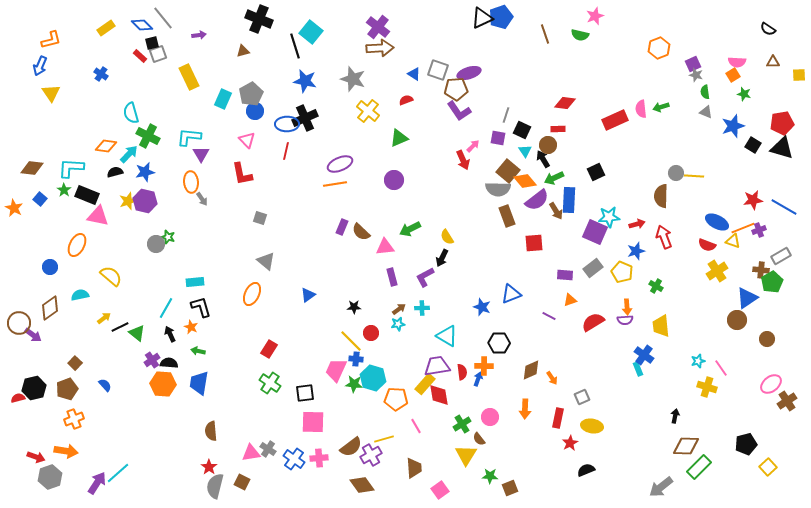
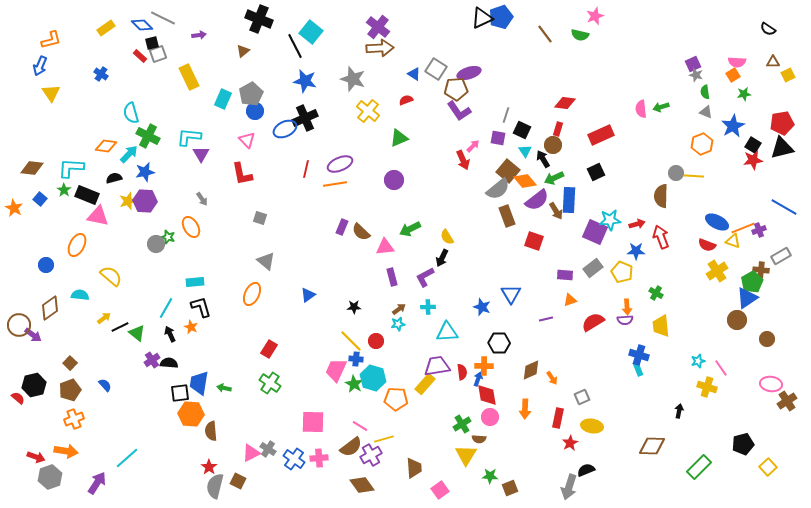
gray line at (163, 18): rotated 25 degrees counterclockwise
brown line at (545, 34): rotated 18 degrees counterclockwise
black line at (295, 46): rotated 10 degrees counterclockwise
orange hexagon at (659, 48): moved 43 px right, 96 px down
brown triangle at (243, 51): rotated 24 degrees counterclockwise
gray square at (438, 70): moved 2 px left, 1 px up; rotated 15 degrees clockwise
yellow square at (799, 75): moved 11 px left; rotated 24 degrees counterclockwise
green star at (744, 94): rotated 24 degrees counterclockwise
red rectangle at (615, 120): moved 14 px left, 15 px down
blue ellipse at (287, 124): moved 2 px left, 5 px down; rotated 25 degrees counterclockwise
blue star at (733, 126): rotated 10 degrees counterclockwise
red rectangle at (558, 129): rotated 72 degrees counterclockwise
brown circle at (548, 145): moved 5 px right
black triangle at (782, 148): rotated 30 degrees counterclockwise
red line at (286, 151): moved 20 px right, 18 px down
black semicircle at (115, 172): moved 1 px left, 6 px down
orange ellipse at (191, 182): moved 45 px down; rotated 25 degrees counterclockwise
gray semicircle at (498, 189): rotated 40 degrees counterclockwise
red star at (753, 200): moved 40 px up
purple hexagon at (145, 201): rotated 10 degrees counterclockwise
cyan star at (609, 217): moved 1 px right, 3 px down
red arrow at (664, 237): moved 3 px left
red square at (534, 243): moved 2 px up; rotated 24 degrees clockwise
blue star at (636, 251): rotated 18 degrees clockwise
blue circle at (50, 267): moved 4 px left, 2 px up
green pentagon at (772, 282): moved 20 px left
green cross at (656, 286): moved 7 px down
blue triangle at (511, 294): rotated 40 degrees counterclockwise
cyan semicircle at (80, 295): rotated 18 degrees clockwise
cyan cross at (422, 308): moved 6 px right, 1 px up
purple line at (549, 316): moved 3 px left, 3 px down; rotated 40 degrees counterclockwise
brown circle at (19, 323): moved 2 px down
red circle at (371, 333): moved 5 px right, 8 px down
cyan triangle at (447, 336): moved 4 px up; rotated 35 degrees counterclockwise
green arrow at (198, 351): moved 26 px right, 37 px down
blue cross at (644, 355): moved 5 px left; rotated 18 degrees counterclockwise
brown square at (75, 363): moved 5 px left
orange hexagon at (163, 384): moved 28 px right, 30 px down
green star at (354, 384): rotated 24 degrees clockwise
pink ellipse at (771, 384): rotated 45 degrees clockwise
black hexagon at (34, 388): moved 3 px up
brown pentagon at (67, 389): moved 3 px right, 1 px down
black square at (305, 393): moved 125 px left
red diamond at (439, 395): moved 48 px right
red semicircle at (18, 398): rotated 56 degrees clockwise
black arrow at (675, 416): moved 4 px right, 5 px up
pink line at (416, 426): moved 56 px left; rotated 28 degrees counterclockwise
brown semicircle at (479, 439): rotated 48 degrees counterclockwise
black pentagon at (746, 444): moved 3 px left
brown diamond at (686, 446): moved 34 px left
pink triangle at (251, 453): rotated 18 degrees counterclockwise
cyan line at (118, 473): moved 9 px right, 15 px up
brown square at (242, 482): moved 4 px left, 1 px up
gray arrow at (661, 487): moved 92 px left; rotated 35 degrees counterclockwise
